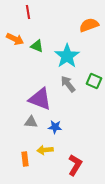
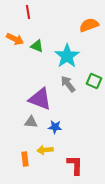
red L-shape: rotated 30 degrees counterclockwise
